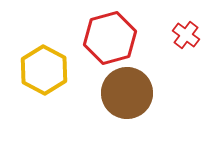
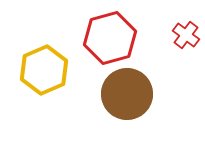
yellow hexagon: rotated 9 degrees clockwise
brown circle: moved 1 px down
